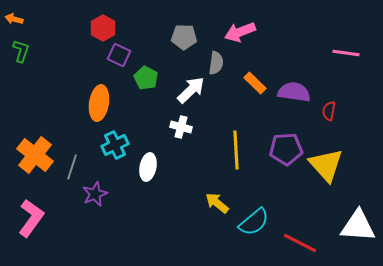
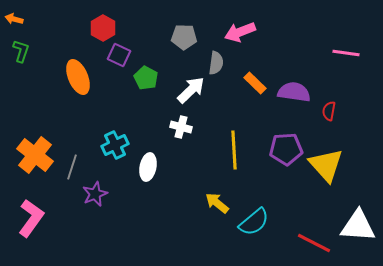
orange ellipse: moved 21 px left, 26 px up; rotated 32 degrees counterclockwise
yellow line: moved 2 px left
red line: moved 14 px right
